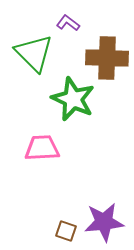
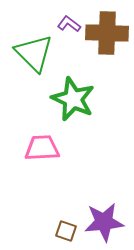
purple L-shape: moved 1 px right, 1 px down
brown cross: moved 25 px up
